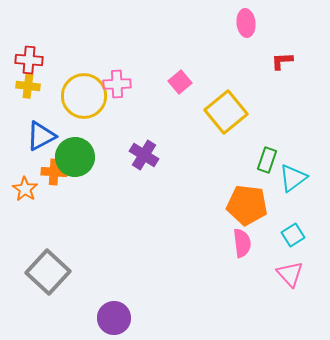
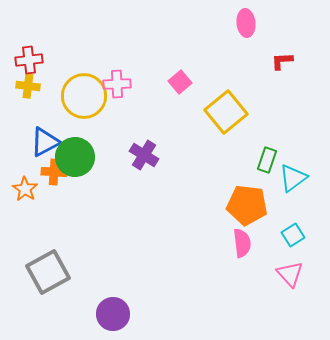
red cross: rotated 12 degrees counterclockwise
blue triangle: moved 4 px right, 6 px down
gray square: rotated 18 degrees clockwise
purple circle: moved 1 px left, 4 px up
